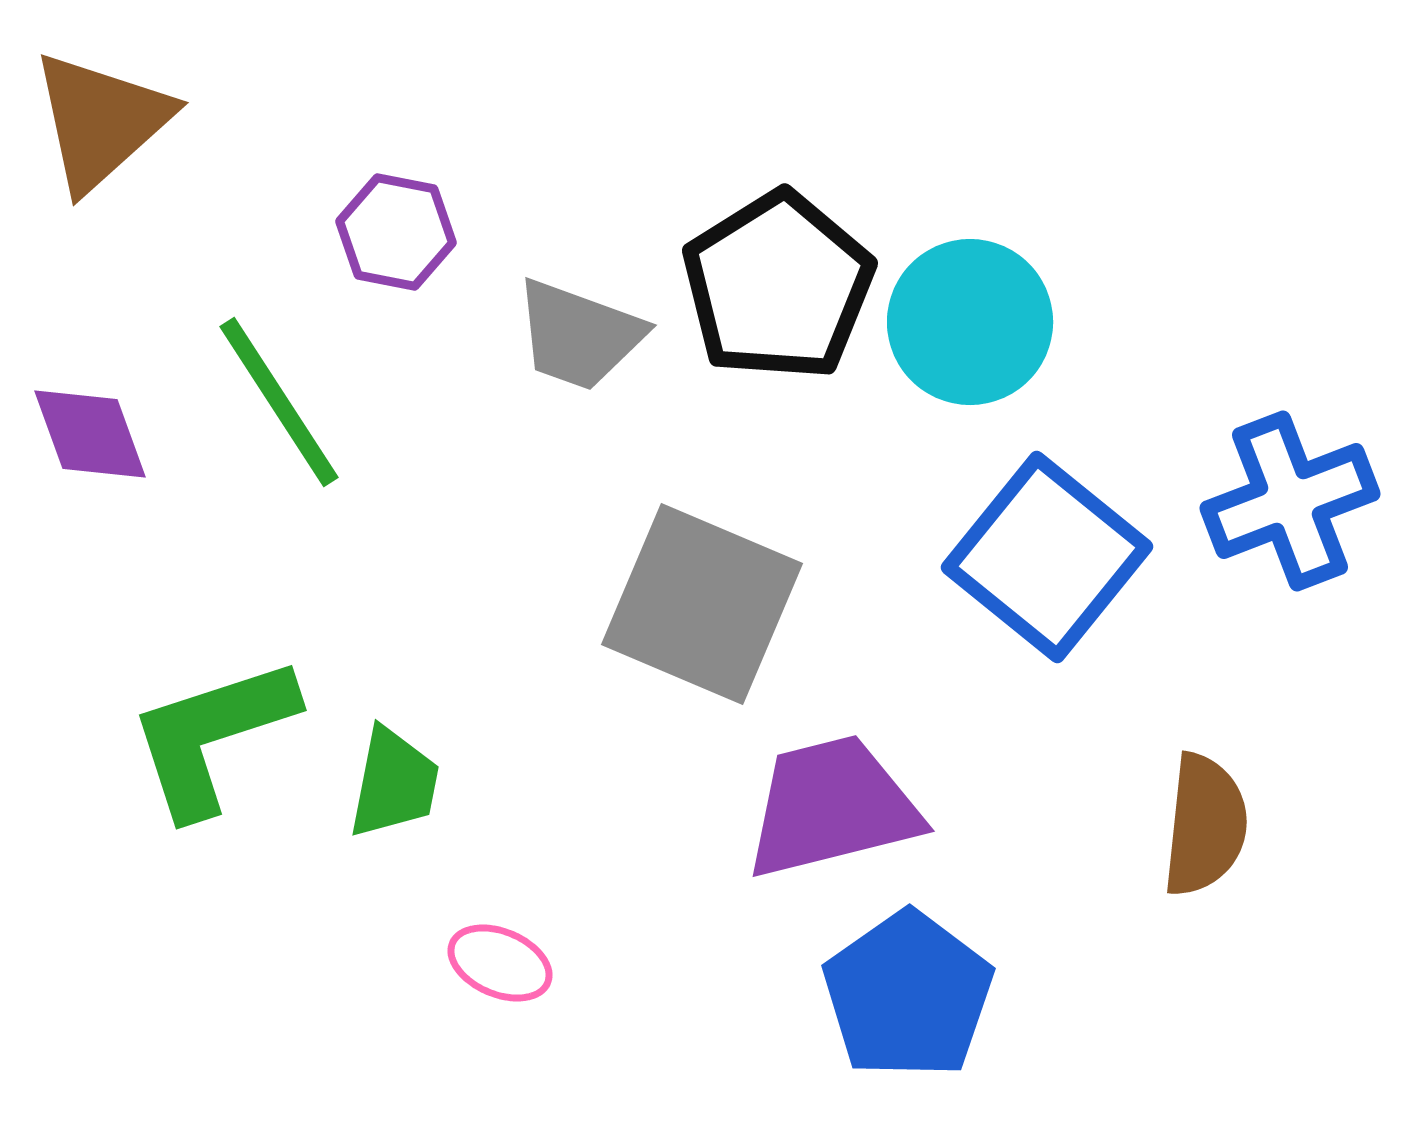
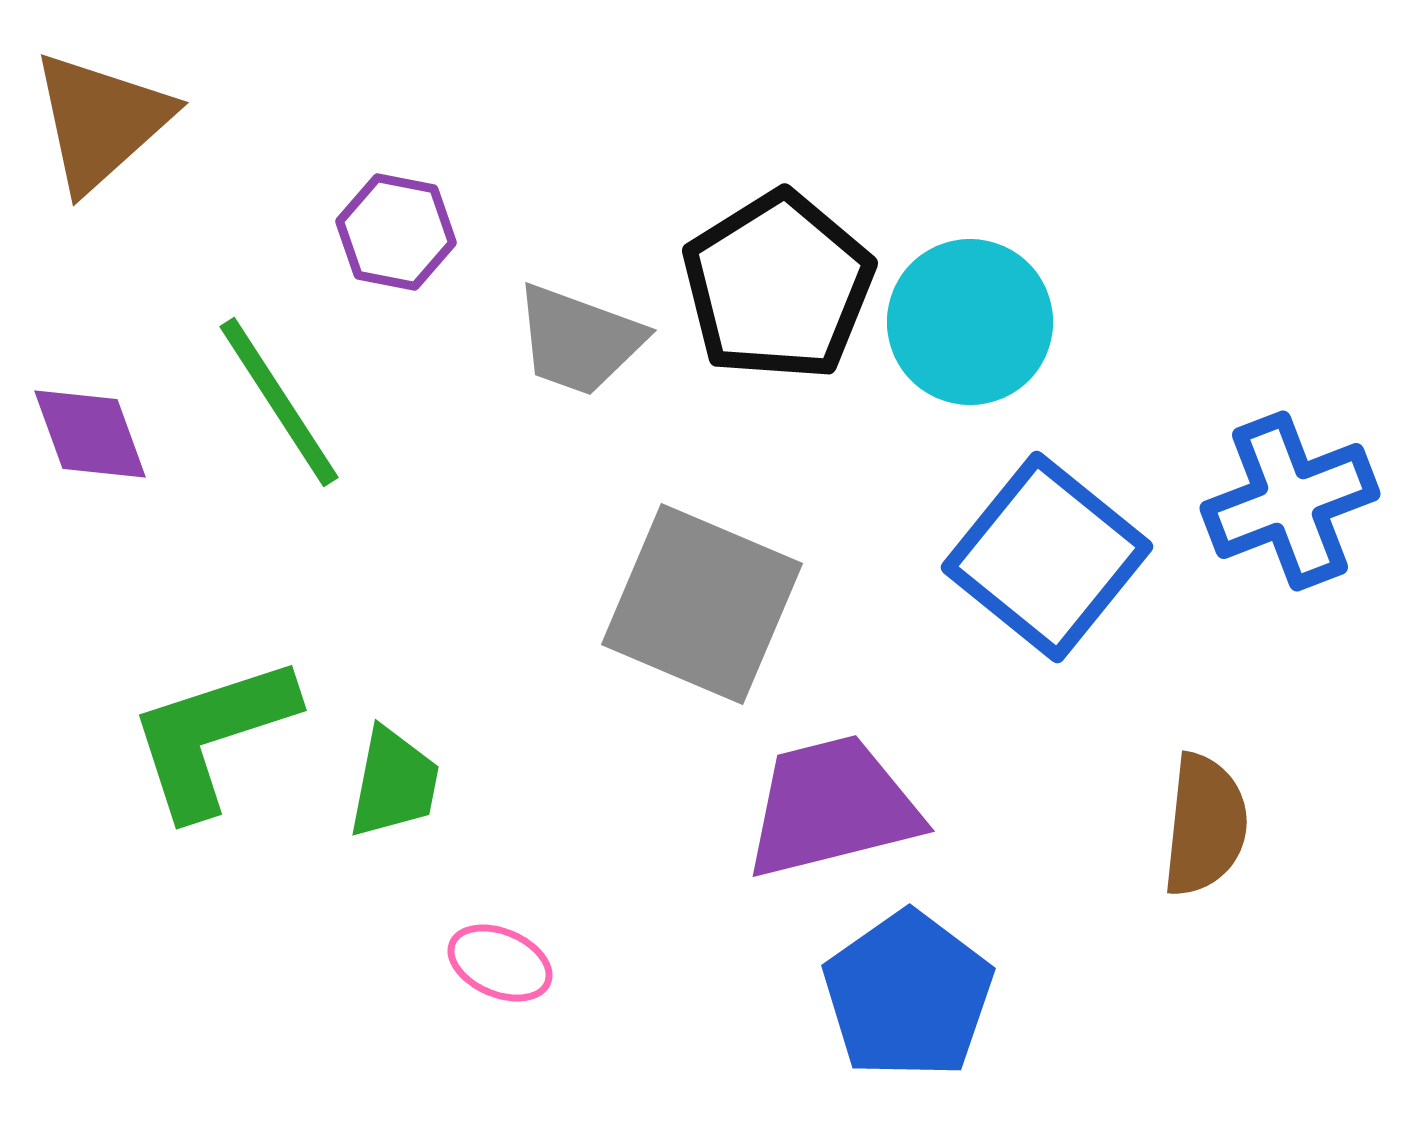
gray trapezoid: moved 5 px down
